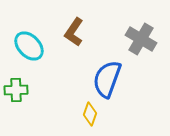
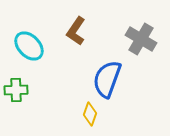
brown L-shape: moved 2 px right, 1 px up
